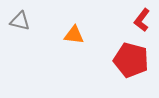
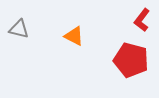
gray triangle: moved 1 px left, 8 px down
orange triangle: moved 1 px down; rotated 20 degrees clockwise
